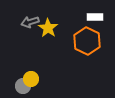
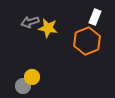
white rectangle: rotated 70 degrees counterclockwise
yellow star: rotated 24 degrees counterclockwise
orange hexagon: rotated 12 degrees clockwise
yellow circle: moved 1 px right, 2 px up
